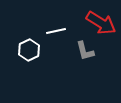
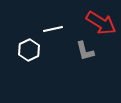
white line: moved 3 px left, 2 px up
